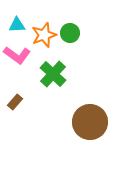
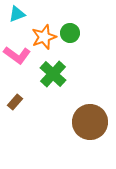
cyan triangle: moved 11 px up; rotated 18 degrees counterclockwise
orange star: moved 2 px down
